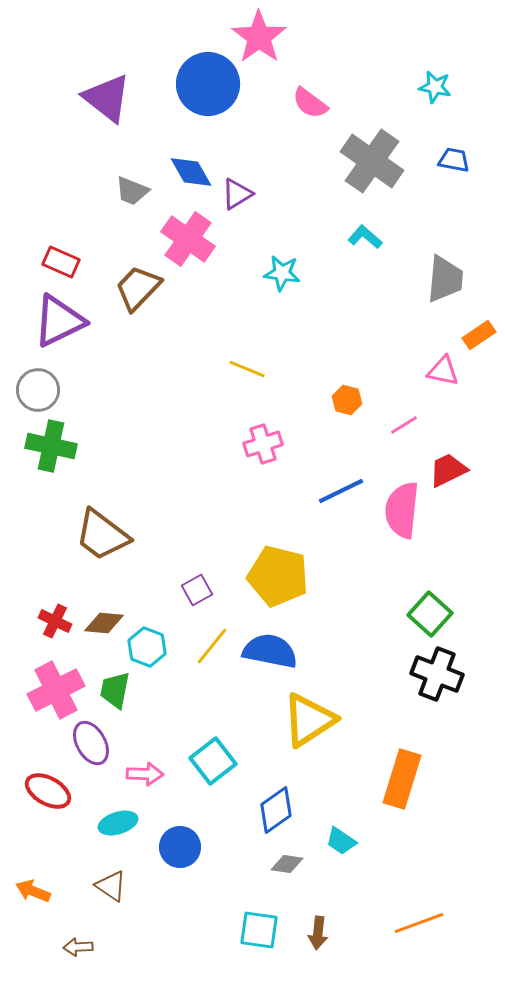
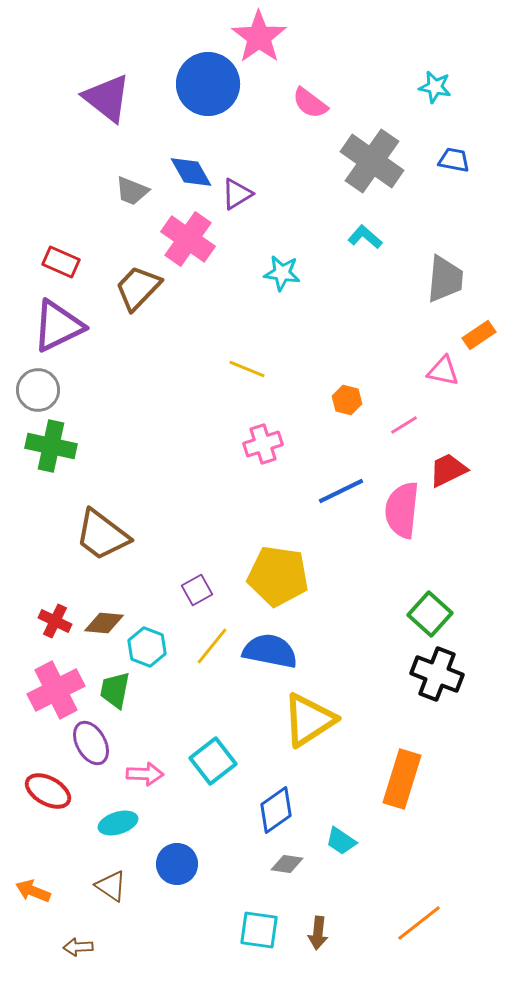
purple triangle at (59, 321): moved 1 px left, 5 px down
yellow pentagon at (278, 576): rotated 6 degrees counterclockwise
blue circle at (180, 847): moved 3 px left, 17 px down
orange line at (419, 923): rotated 18 degrees counterclockwise
